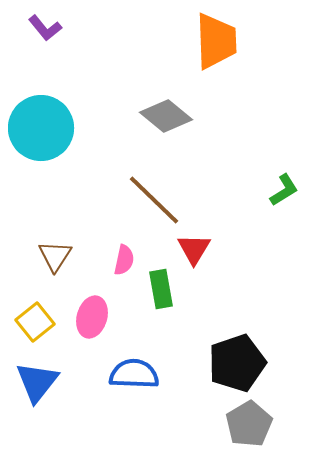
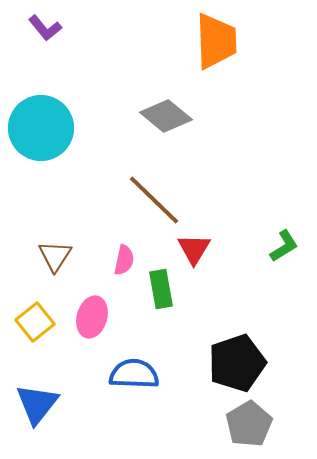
green L-shape: moved 56 px down
blue triangle: moved 22 px down
